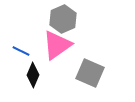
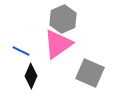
pink triangle: moved 1 px right, 1 px up
black diamond: moved 2 px left, 1 px down
